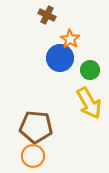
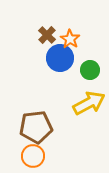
brown cross: moved 20 px down; rotated 18 degrees clockwise
yellow arrow: rotated 88 degrees counterclockwise
brown pentagon: rotated 12 degrees counterclockwise
